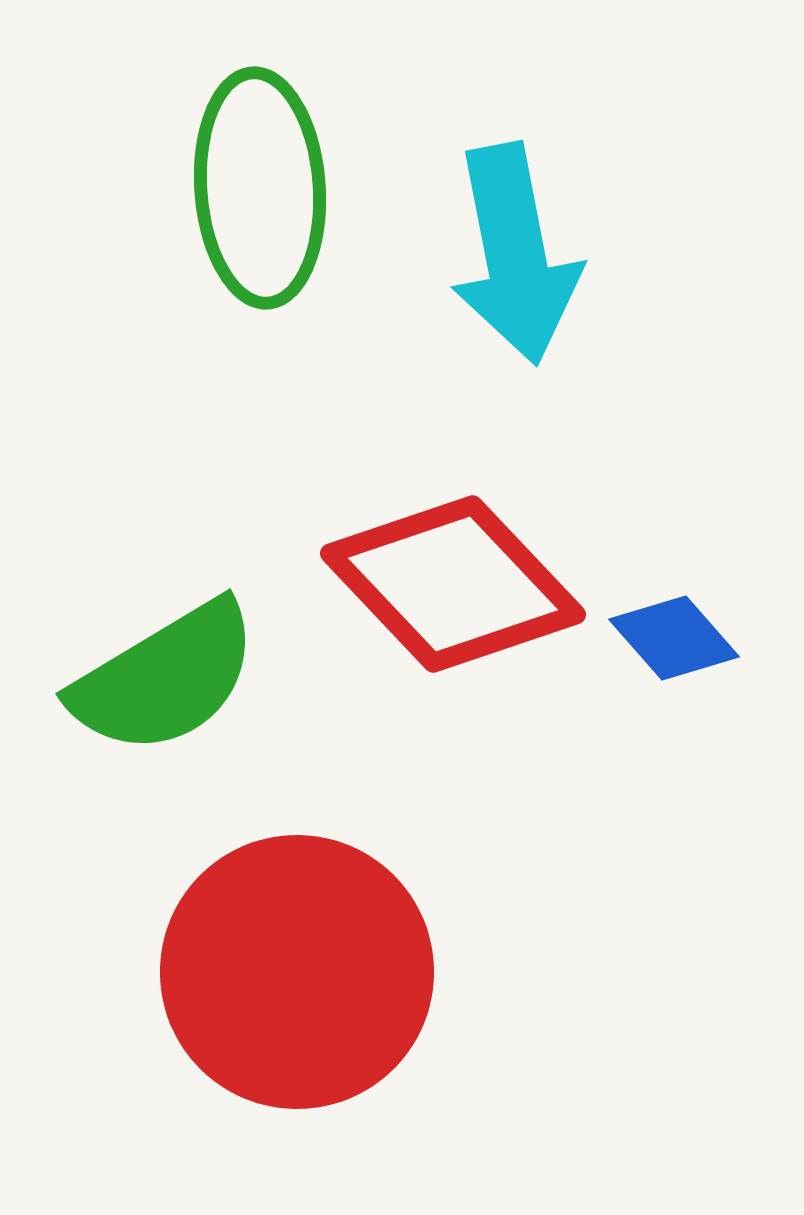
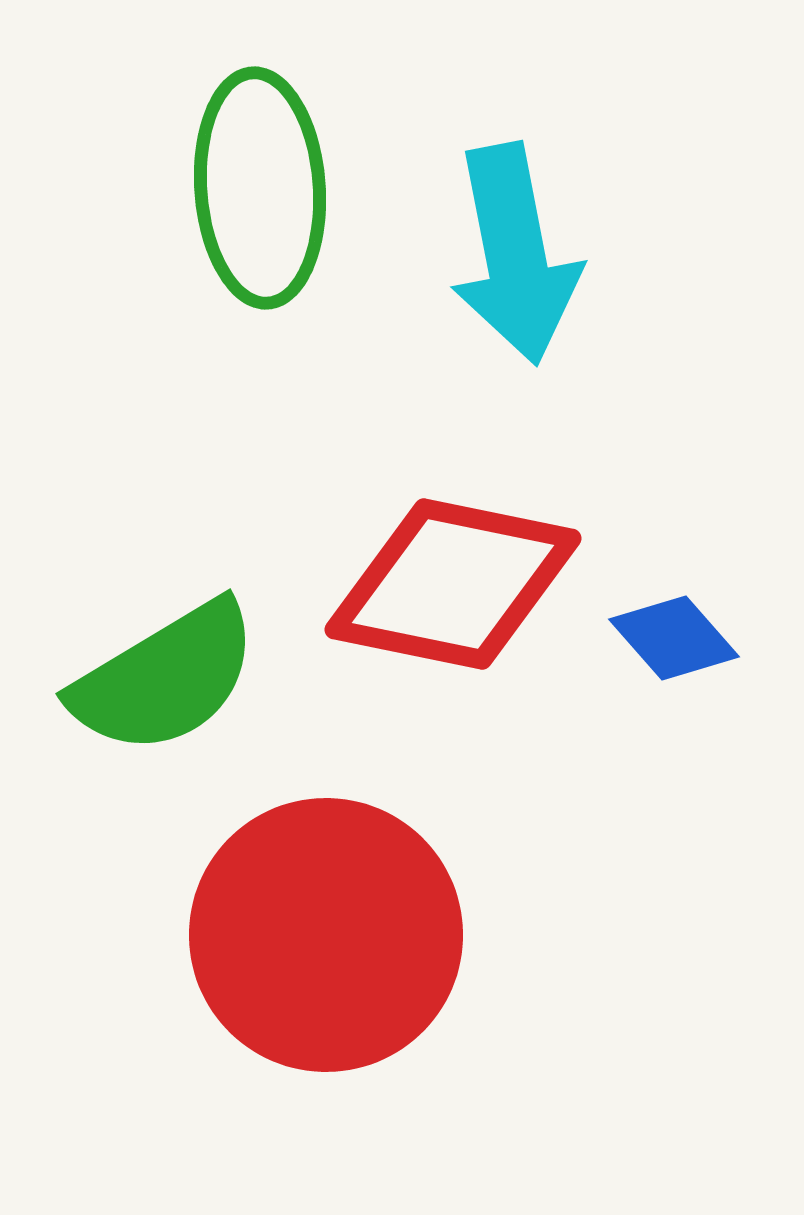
red diamond: rotated 35 degrees counterclockwise
red circle: moved 29 px right, 37 px up
